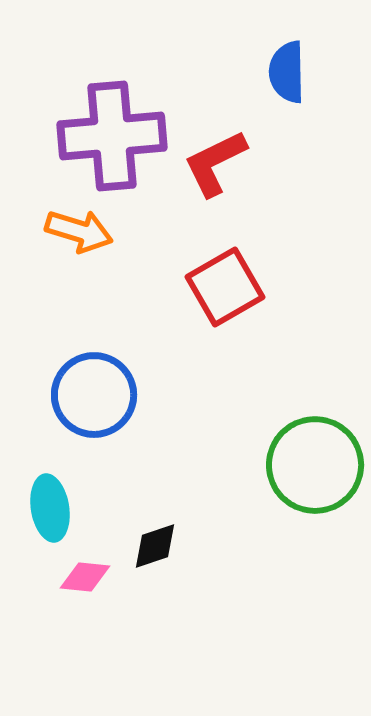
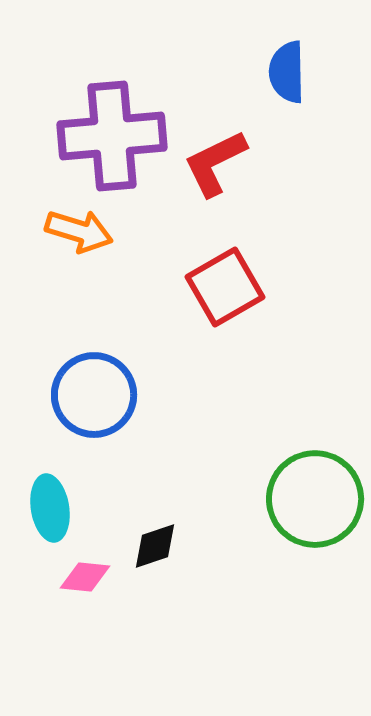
green circle: moved 34 px down
